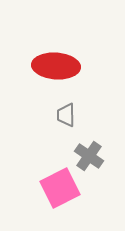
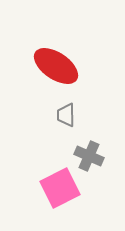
red ellipse: rotated 30 degrees clockwise
gray cross: rotated 12 degrees counterclockwise
